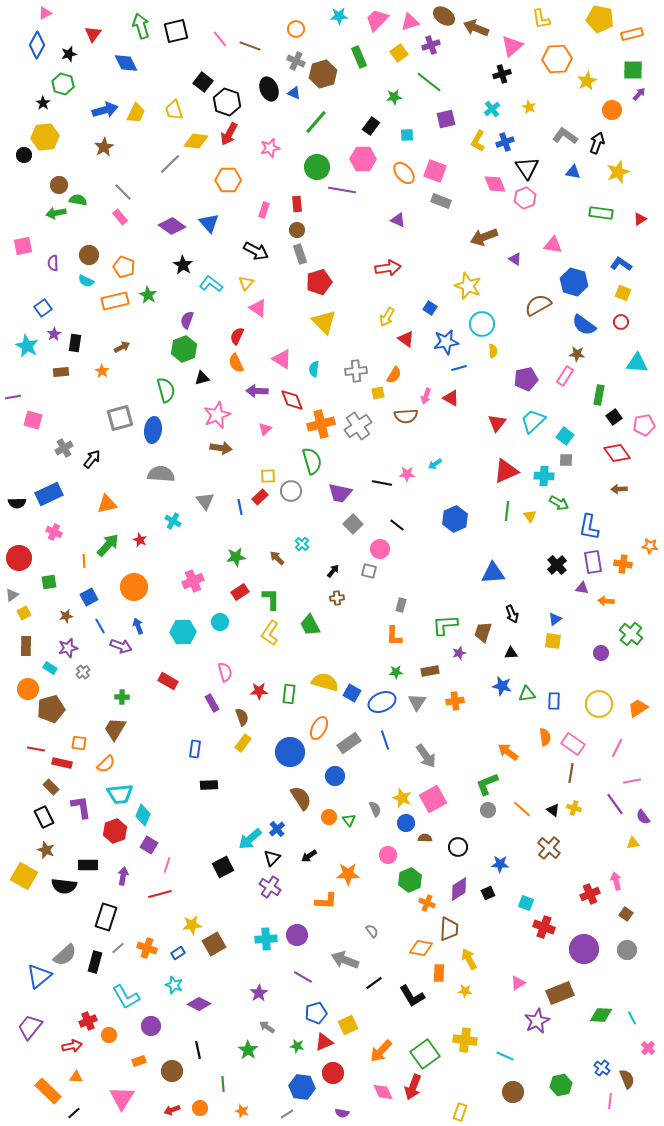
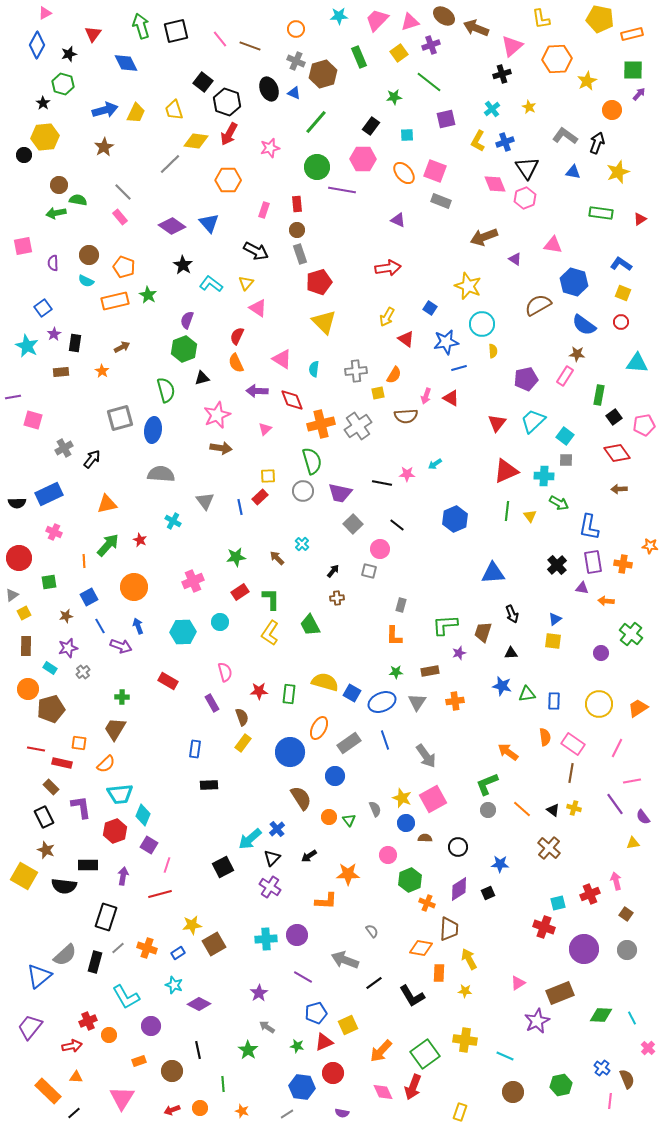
gray circle at (291, 491): moved 12 px right
cyan square at (526, 903): moved 32 px right; rotated 35 degrees counterclockwise
